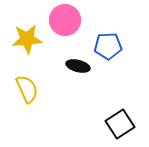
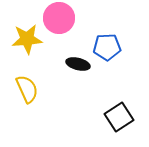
pink circle: moved 6 px left, 2 px up
blue pentagon: moved 1 px left, 1 px down
black ellipse: moved 2 px up
black square: moved 1 px left, 7 px up
